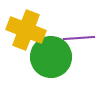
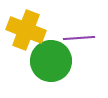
green circle: moved 4 px down
